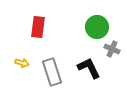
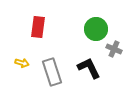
green circle: moved 1 px left, 2 px down
gray cross: moved 2 px right
